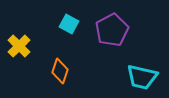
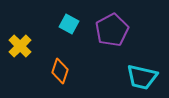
yellow cross: moved 1 px right
